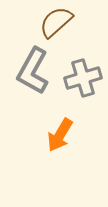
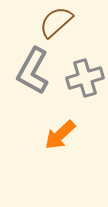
gray cross: moved 2 px right
orange arrow: rotated 16 degrees clockwise
